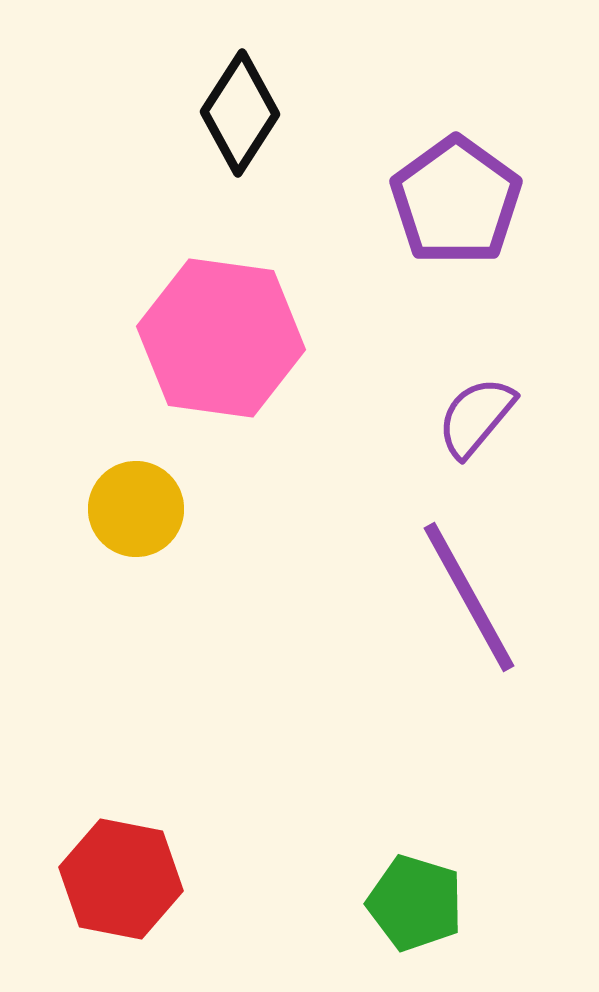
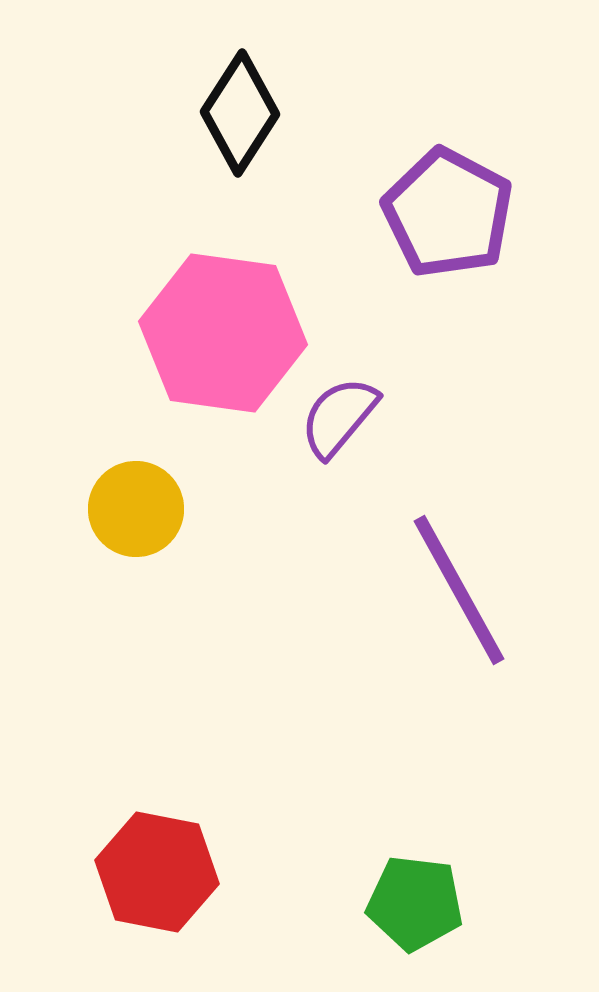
purple pentagon: moved 8 px left, 12 px down; rotated 8 degrees counterclockwise
pink hexagon: moved 2 px right, 5 px up
purple semicircle: moved 137 px left
purple line: moved 10 px left, 7 px up
red hexagon: moved 36 px right, 7 px up
green pentagon: rotated 10 degrees counterclockwise
